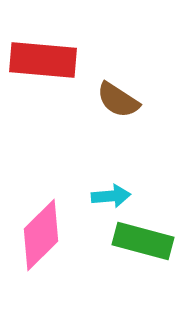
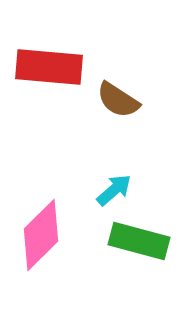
red rectangle: moved 6 px right, 7 px down
cyan arrow: moved 3 px right, 6 px up; rotated 36 degrees counterclockwise
green rectangle: moved 4 px left
